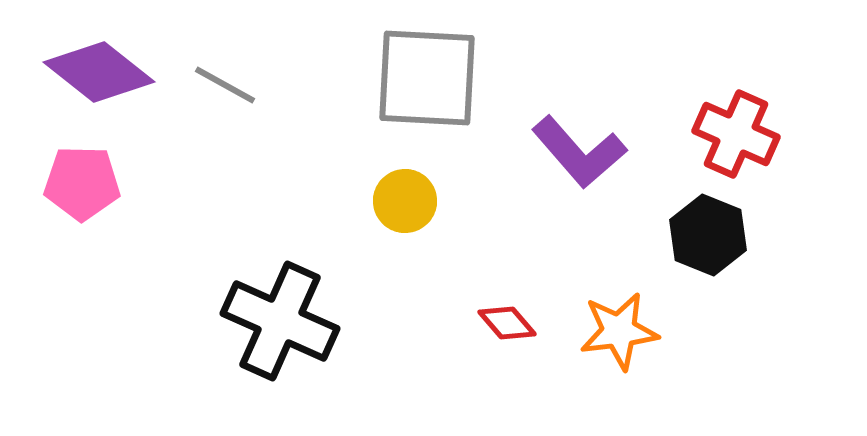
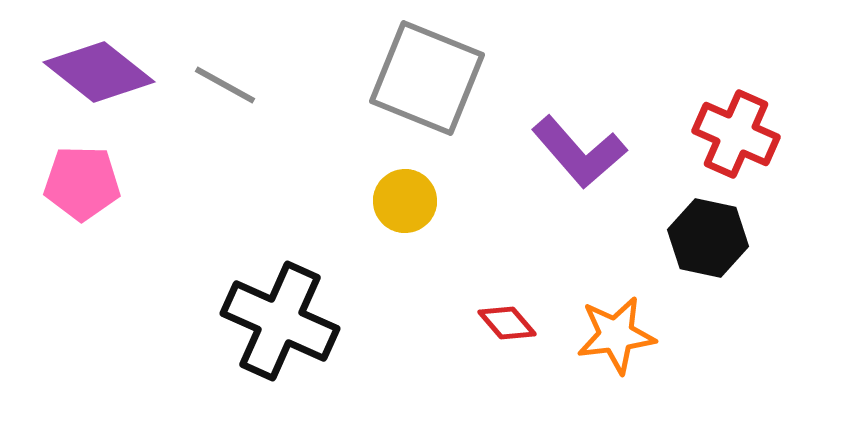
gray square: rotated 19 degrees clockwise
black hexagon: moved 3 px down; rotated 10 degrees counterclockwise
orange star: moved 3 px left, 4 px down
